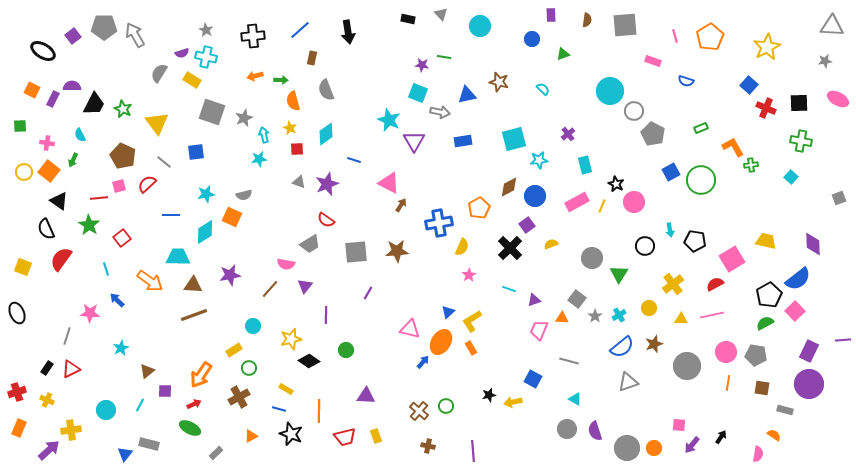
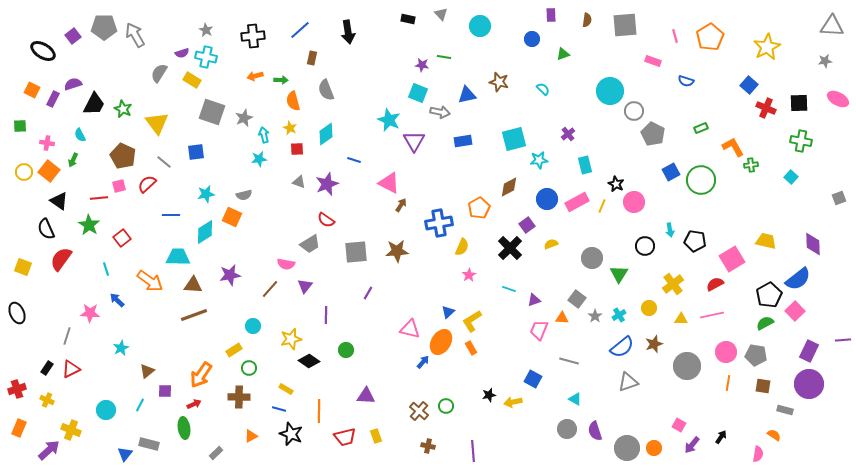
purple semicircle at (72, 86): moved 1 px right, 2 px up; rotated 18 degrees counterclockwise
blue circle at (535, 196): moved 12 px right, 3 px down
brown square at (762, 388): moved 1 px right, 2 px up
red cross at (17, 392): moved 3 px up
brown cross at (239, 397): rotated 30 degrees clockwise
pink square at (679, 425): rotated 24 degrees clockwise
green ellipse at (190, 428): moved 6 px left; rotated 55 degrees clockwise
yellow cross at (71, 430): rotated 30 degrees clockwise
